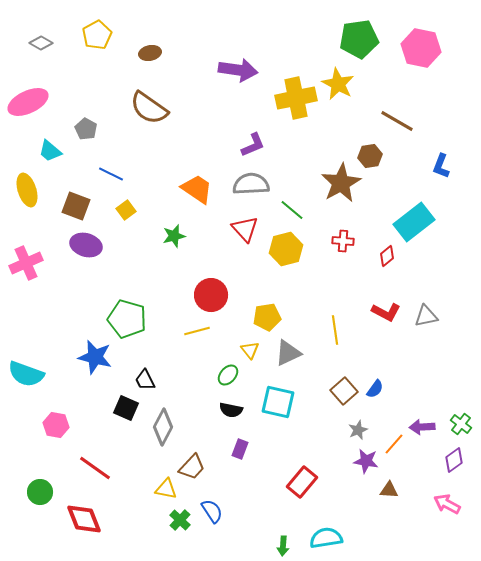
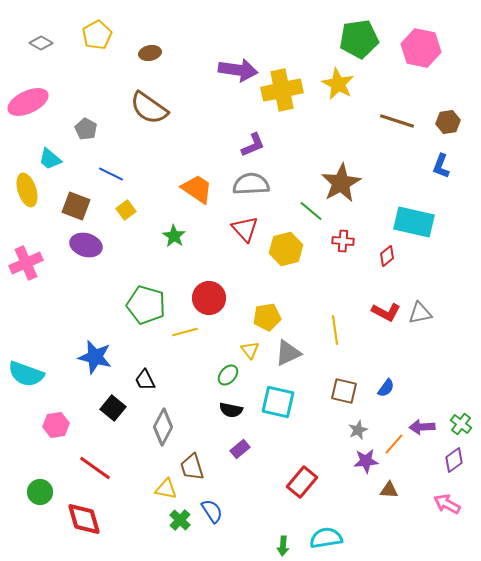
yellow cross at (296, 98): moved 14 px left, 8 px up
brown line at (397, 121): rotated 12 degrees counterclockwise
cyan trapezoid at (50, 151): moved 8 px down
brown hexagon at (370, 156): moved 78 px right, 34 px up
green line at (292, 210): moved 19 px right, 1 px down
cyan rectangle at (414, 222): rotated 51 degrees clockwise
green star at (174, 236): rotated 25 degrees counterclockwise
red circle at (211, 295): moved 2 px left, 3 px down
gray triangle at (426, 316): moved 6 px left, 3 px up
green pentagon at (127, 319): moved 19 px right, 14 px up
yellow line at (197, 331): moved 12 px left, 1 px down
blue semicircle at (375, 389): moved 11 px right, 1 px up
brown square at (344, 391): rotated 36 degrees counterclockwise
black square at (126, 408): moved 13 px left; rotated 15 degrees clockwise
pink hexagon at (56, 425): rotated 20 degrees counterclockwise
purple rectangle at (240, 449): rotated 30 degrees clockwise
purple star at (366, 461): rotated 15 degrees counterclockwise
brown trapezoid at (192, 467): rotated 120 degrees clockwise
red diamond at (84, 519): rotated 6 degrees clockwise
